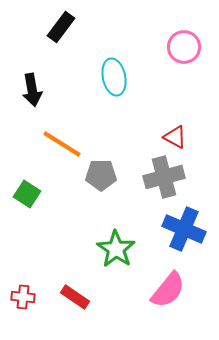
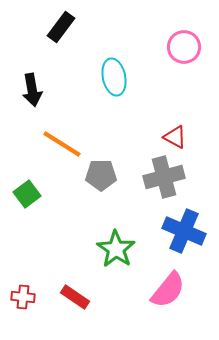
green square: rotated 20 degrees clockwise
blue cross: moved 2 px down
